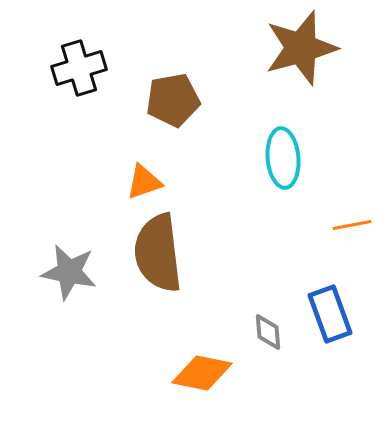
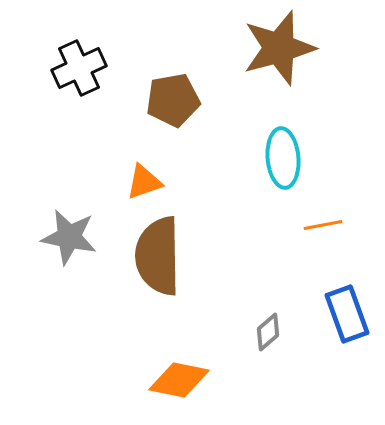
brown star: moved 22 px left
black cross: rotated 8 degrees counterclockwise
orange line: moved 29 px left
brown semicircle: moved 3 px down; rotated 6 degrees clockwise
gray star: moved 35 px up
blue rectangle: moved 17 px right
gray diamond: rotated 54 degrees clockwise
orange diamond: moved 23 px left, 7 px down
